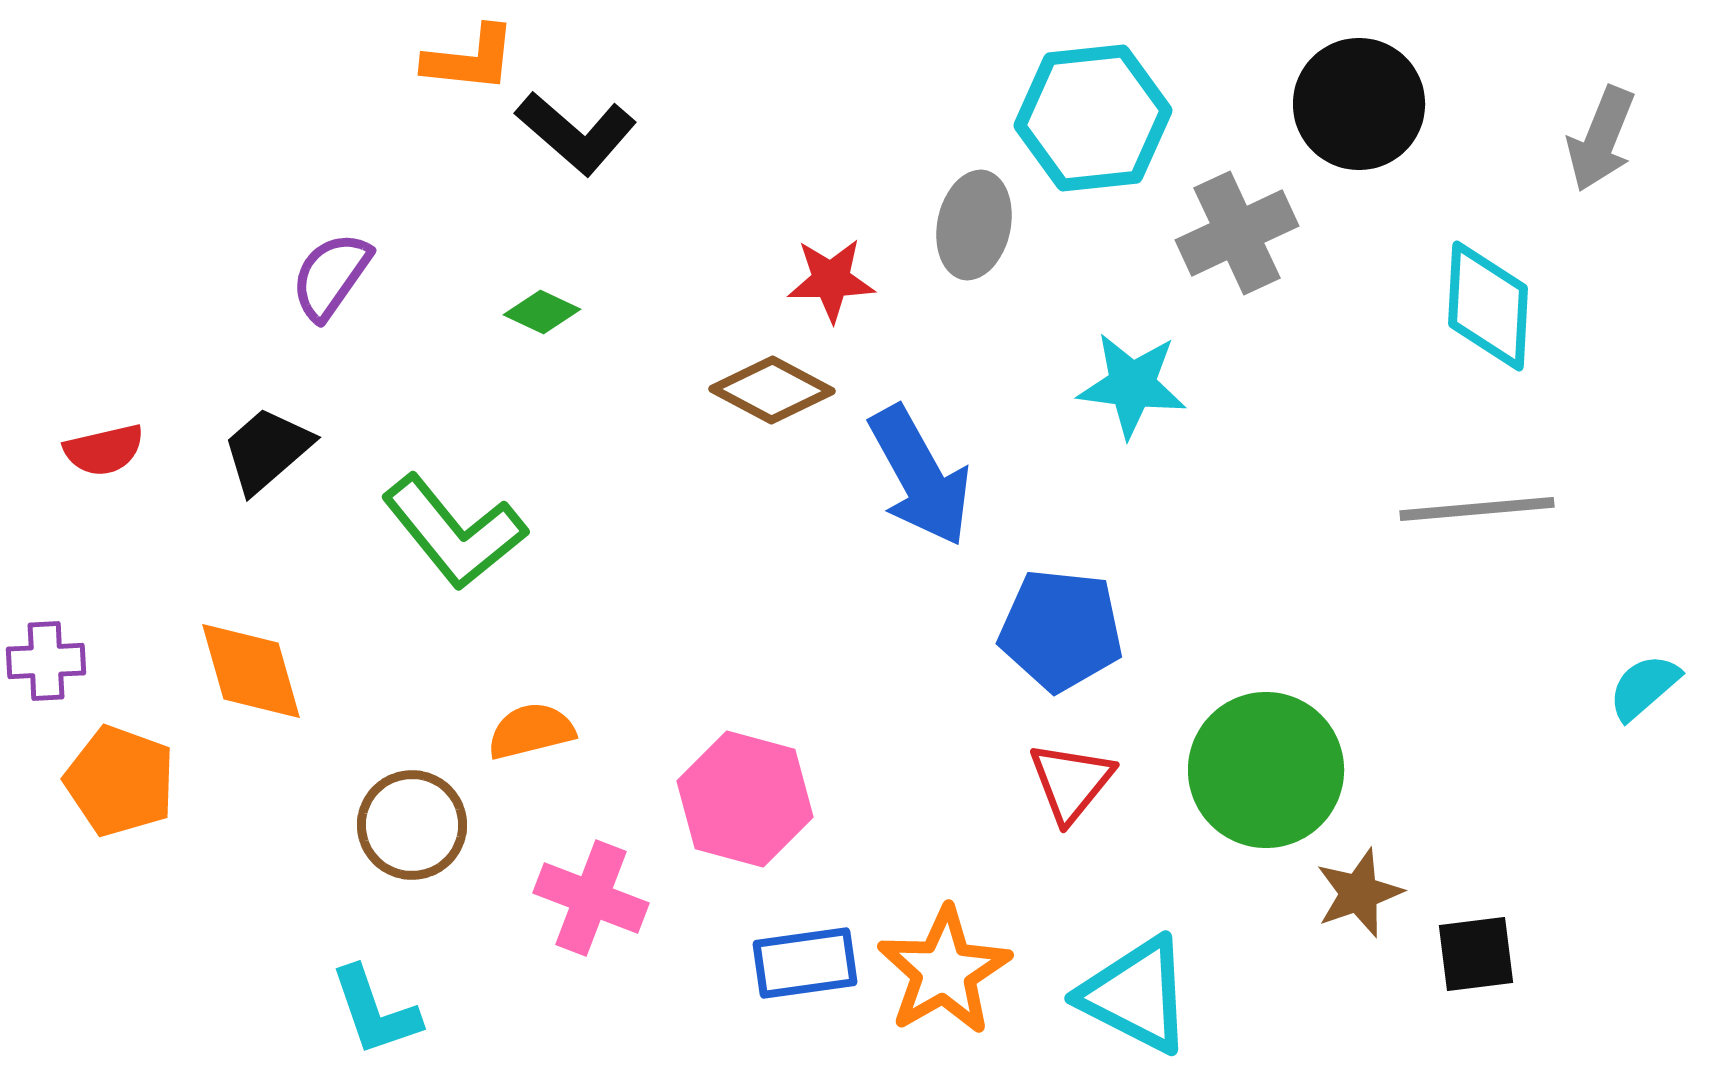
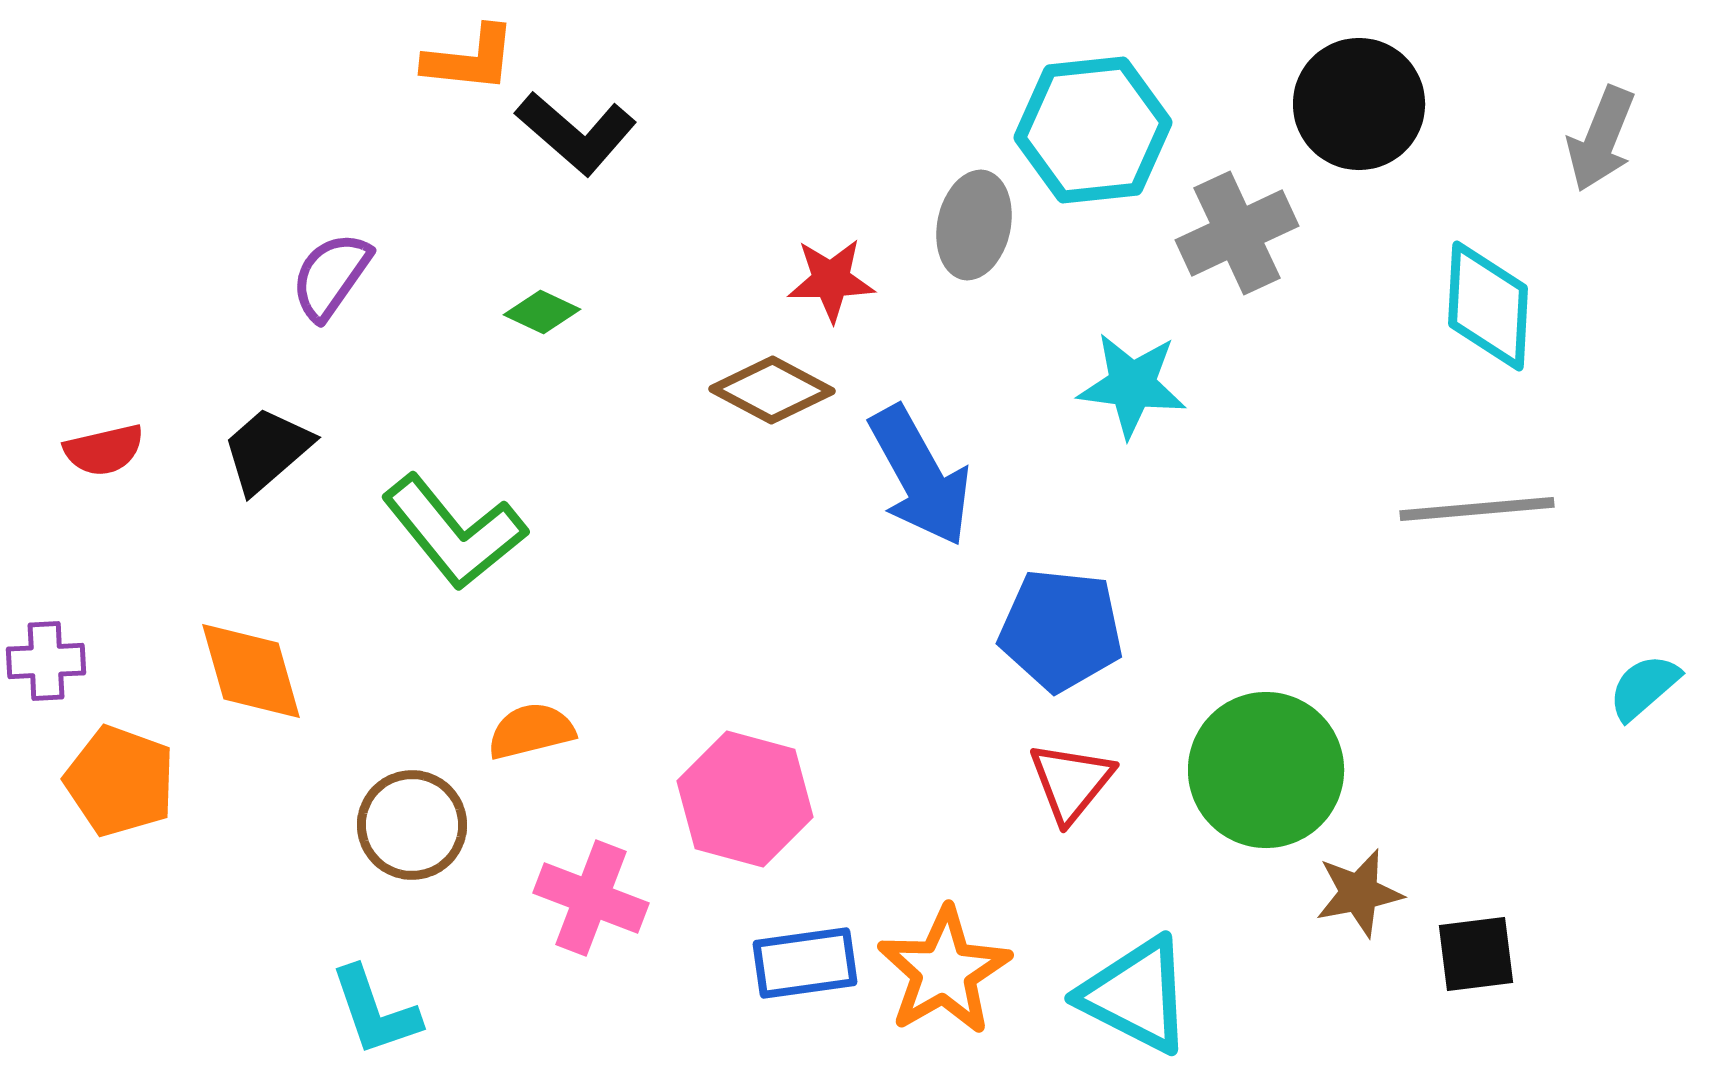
cyan hexagon: moved 12 px down
brown star: rotated 8 degrees clockwise
